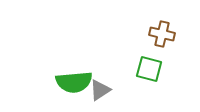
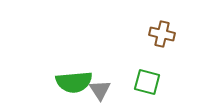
green square: moved 2 px left, 13 px down
gray triangle: rotated 30 degrees counterclockwise
